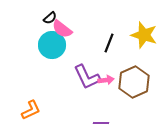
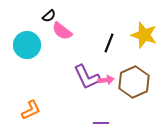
black semicircle: moved 1 px left, 2 px up
pink semicircle: moved 2 px down
cyan circle: moved 25 px left
